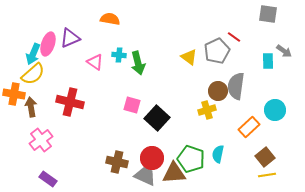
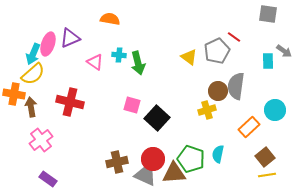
red circle: moved 1 px right, 1 px down
brown cross: rotated 25 degrees counterclockwise
